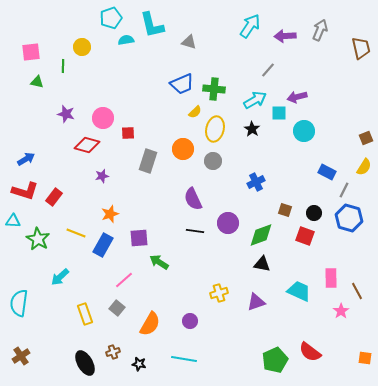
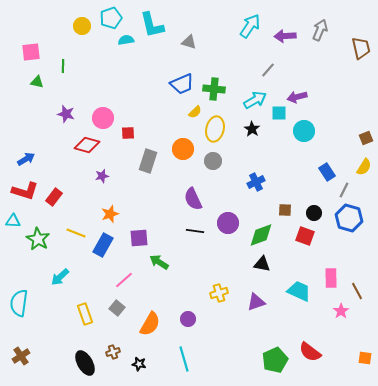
yellow circle at (82, 47): moved 21 px up
blue rectangle at (327, 172): rotated 30 degrees clockwise
brown square at (285, 210): rotated 16 degrees counterclockwise
purple circle at (190, 321): moved 2 px left, 2 px up
cyan line at (184, 359): rotated 65 degrees clockwise
